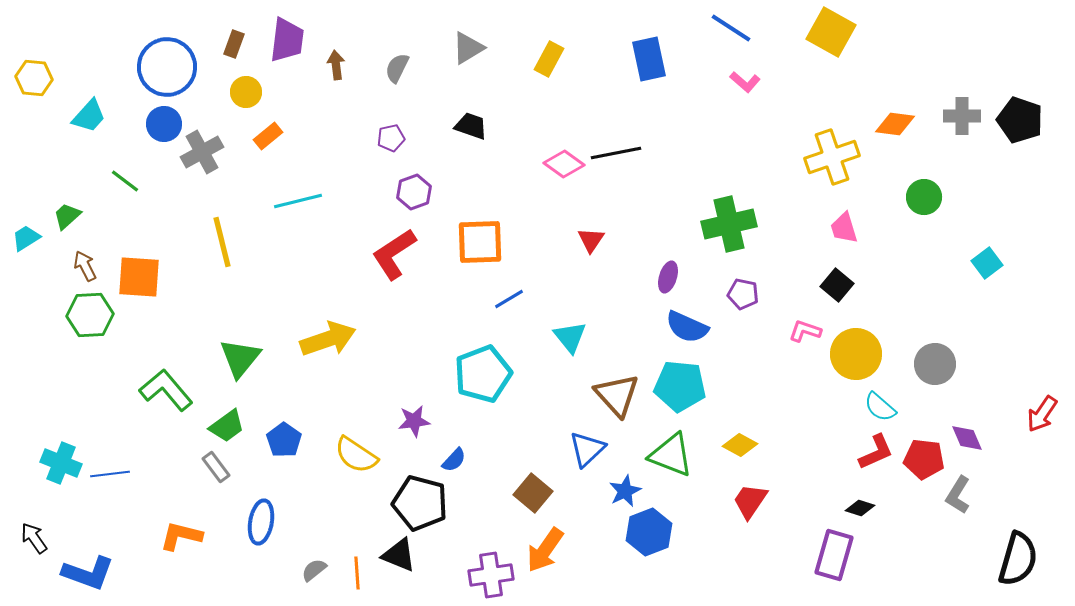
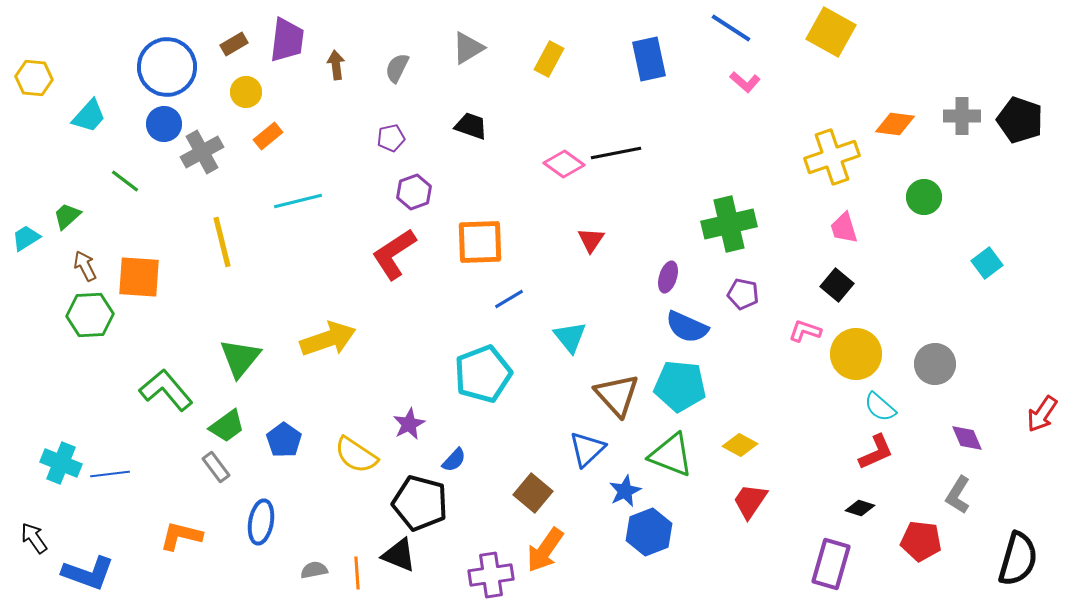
brown rectangle at (234, 44): rotated 40 degrees clockwise
purple star at (414, 421): moved 5 px left, 3 px down; rotated 20 degrees counterclockwise
red pentagon at (924, 459): moved 3 px left, 82 px down
purple rectangle at (834, 555): moved 3 px left, 9 px down
gray semicircle at (314, 570): rotated 28 degrees clockwise
